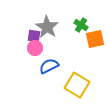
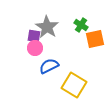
yellow square: moved 3 px left
